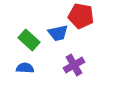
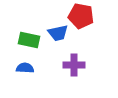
green rectangle: rotated 30 degrees counterclockwise
purple cross: rotated 30 degrees clockwise
